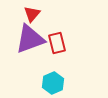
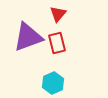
red triangle: moved 26 px right
purple triangle: moved 2 px left, 2 px up
